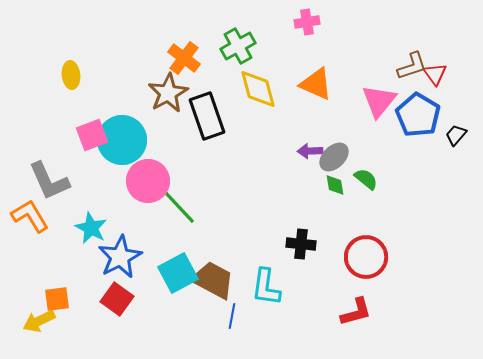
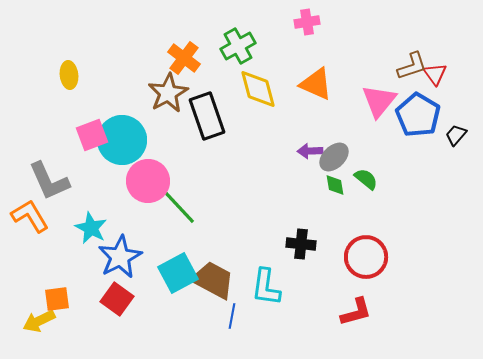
yellow ellipse: moved 2 px left
